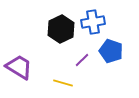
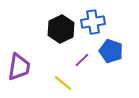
purple trapezoid: rotated 68 degrees clockwise
yellow line: rotated 24 degrees clockwise
